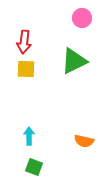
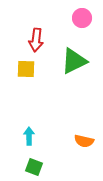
red arrow: moved 12 px right, 2 px up
